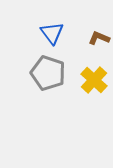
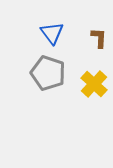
brown L-shape: rotated 70 degrees clockwise
yellow cross: moved 4 px down
